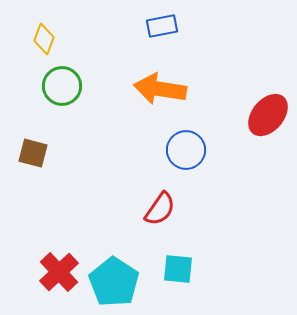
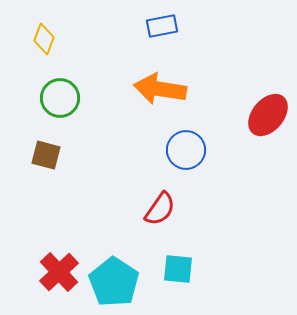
green circle: moved 2 px left, 12 px down
brown square: moved 13 px right, 2 px down
